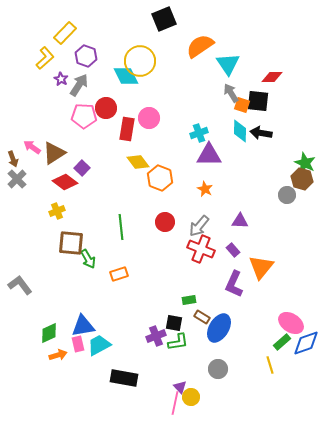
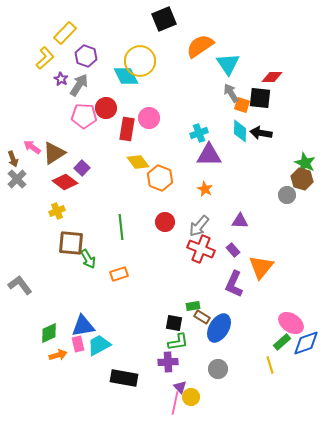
black square at (258, 101): moved 2 px right, 3 px up
green rectangle at (189, 300): moved 4 px right, 6 px down
purple cross at (156, 336): moved 12 px right, 26 px down; rotated 18 degrees clockwise
